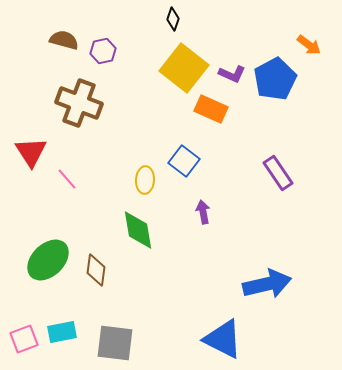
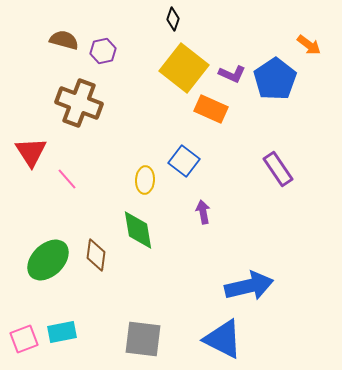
blue pentagon: rotated 6 degrees counterclockwise
purple rectangle: moved 4 px up
brown diamond: moved 15 px up
blue arrow: moved 18 px left, 2 px down
gray square: moved 28 px right, 4 px up
